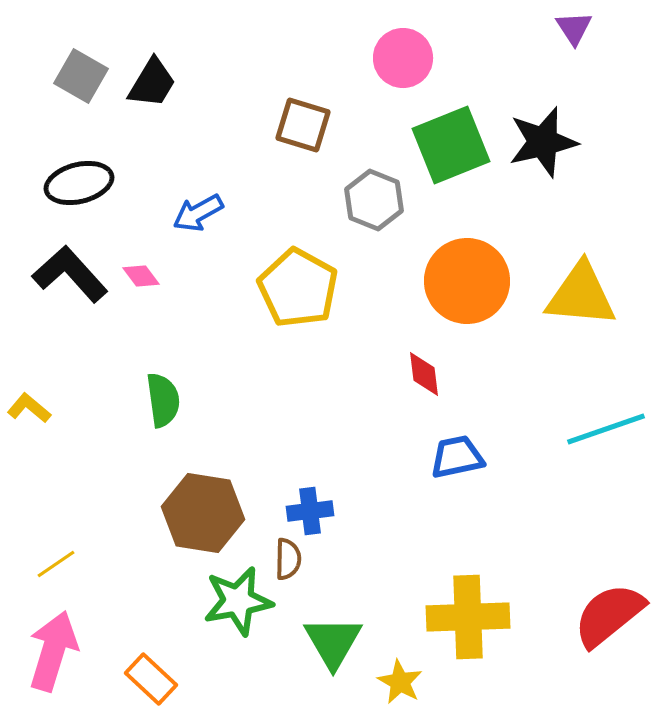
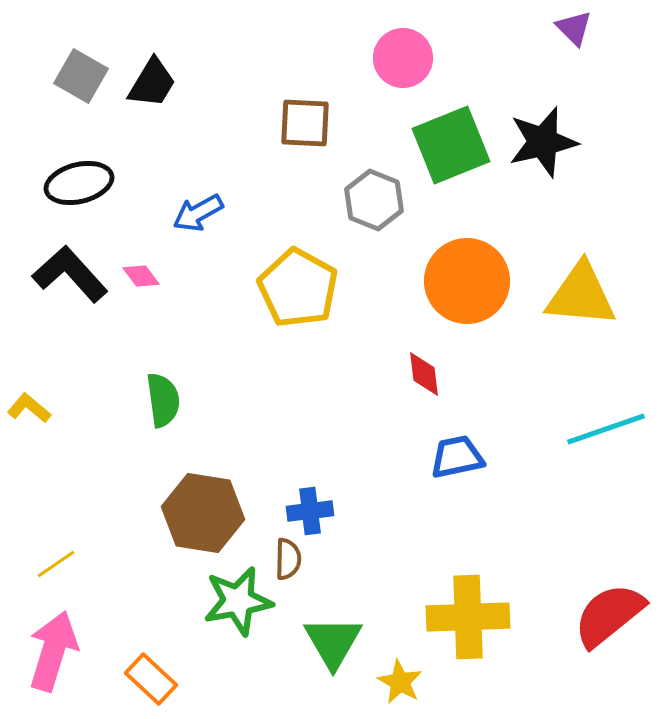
purple triangle: rotated 12 degrees counterclockwise
brown square: moved 2 px right, 2 px up; rotated 14 degrees counterclockwise
